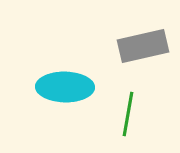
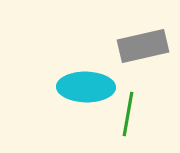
cyan ellipse: moved 21 px right
